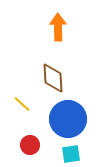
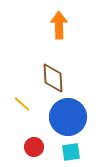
orange arrow: moved 1 px right, 2 px up
blue circle: moved 2 px up
red circle: moved 4 px right, 2 px down
cyan square: moved 2 px up
